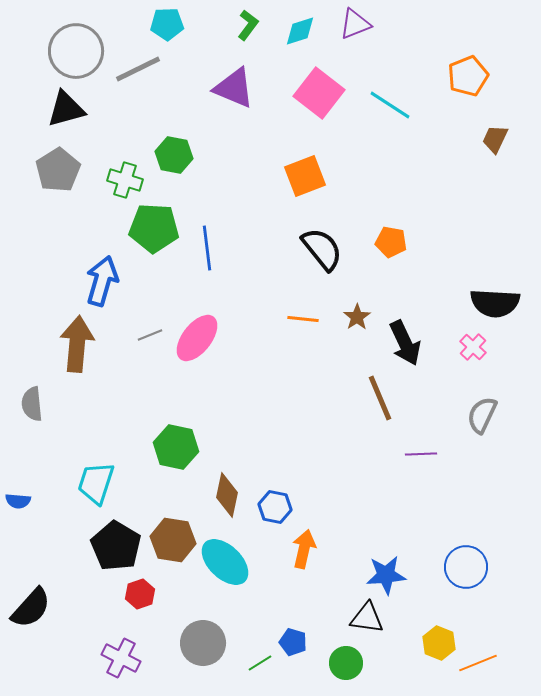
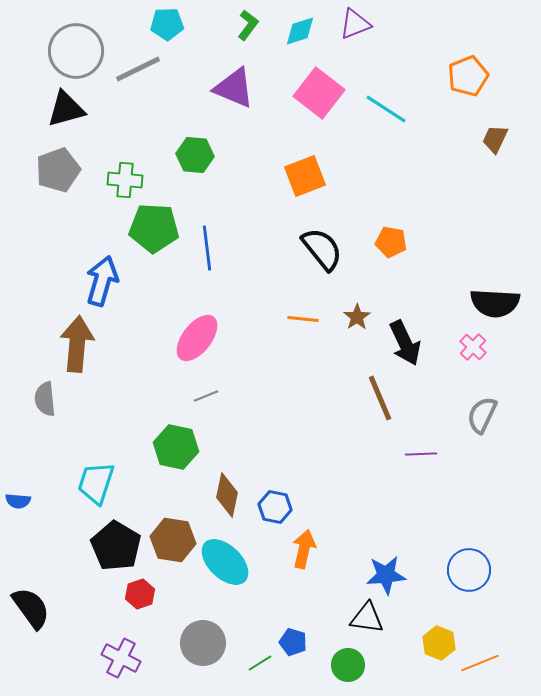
cyan line at (390, 105): moved 4 px left, 4 px down
green hexagon at (174, 155): moved 21 px right; rotated 6 degrees counterclockwise
gray pentagon at (58, 170): rotated 12 degrees clockwise
green cross at (125, 180): rotated 12 degrees counterclockwise
gray line at (150, 335): moved 56 px right, 61 px down
gray semicircle at (32, 404): moved 13 px right, 5 px up
blue circle at (466, 567): moved 3 px right, 3 px down
black semicircle at (31, 608): rotated 78 degrees counterclockwise
green circle at (346, 663): moved 2 px right, 2 px down
orange line at (478, 663): moved 2 px right
